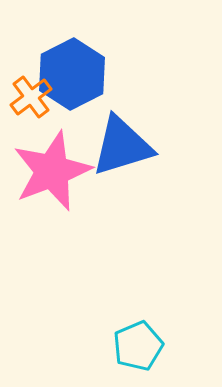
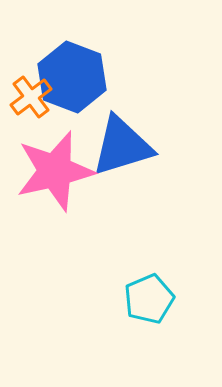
blue hexagon: moved 3 px down; rotated 12 degrees counterclockwise
pink star: moved 3 px right; rotated 8 degrees clockwise
cyan pentagon: moved 11 px right, 47 px up
